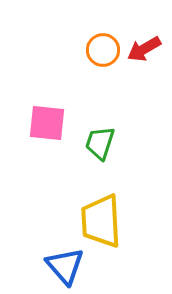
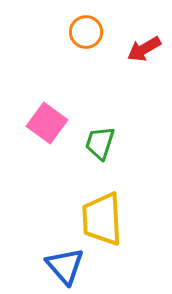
orange circle: moved 17 px left, 18 px up
pink square: rotated 30 degrees clockwise
yellow trapezoid: moved 1 px right, 2 px up
